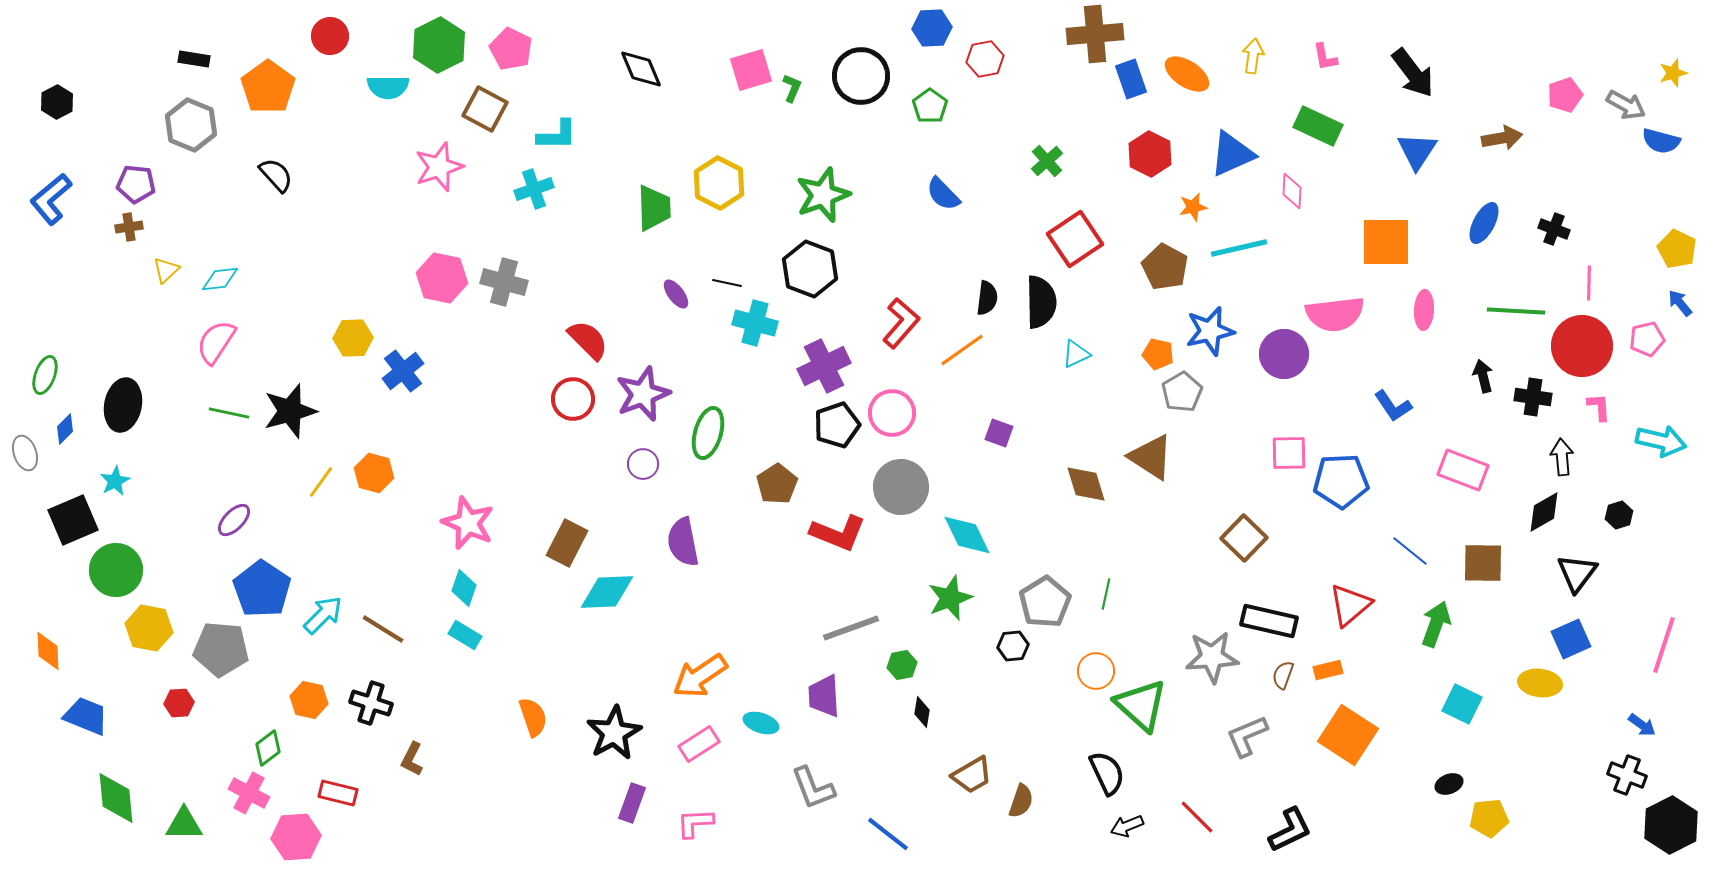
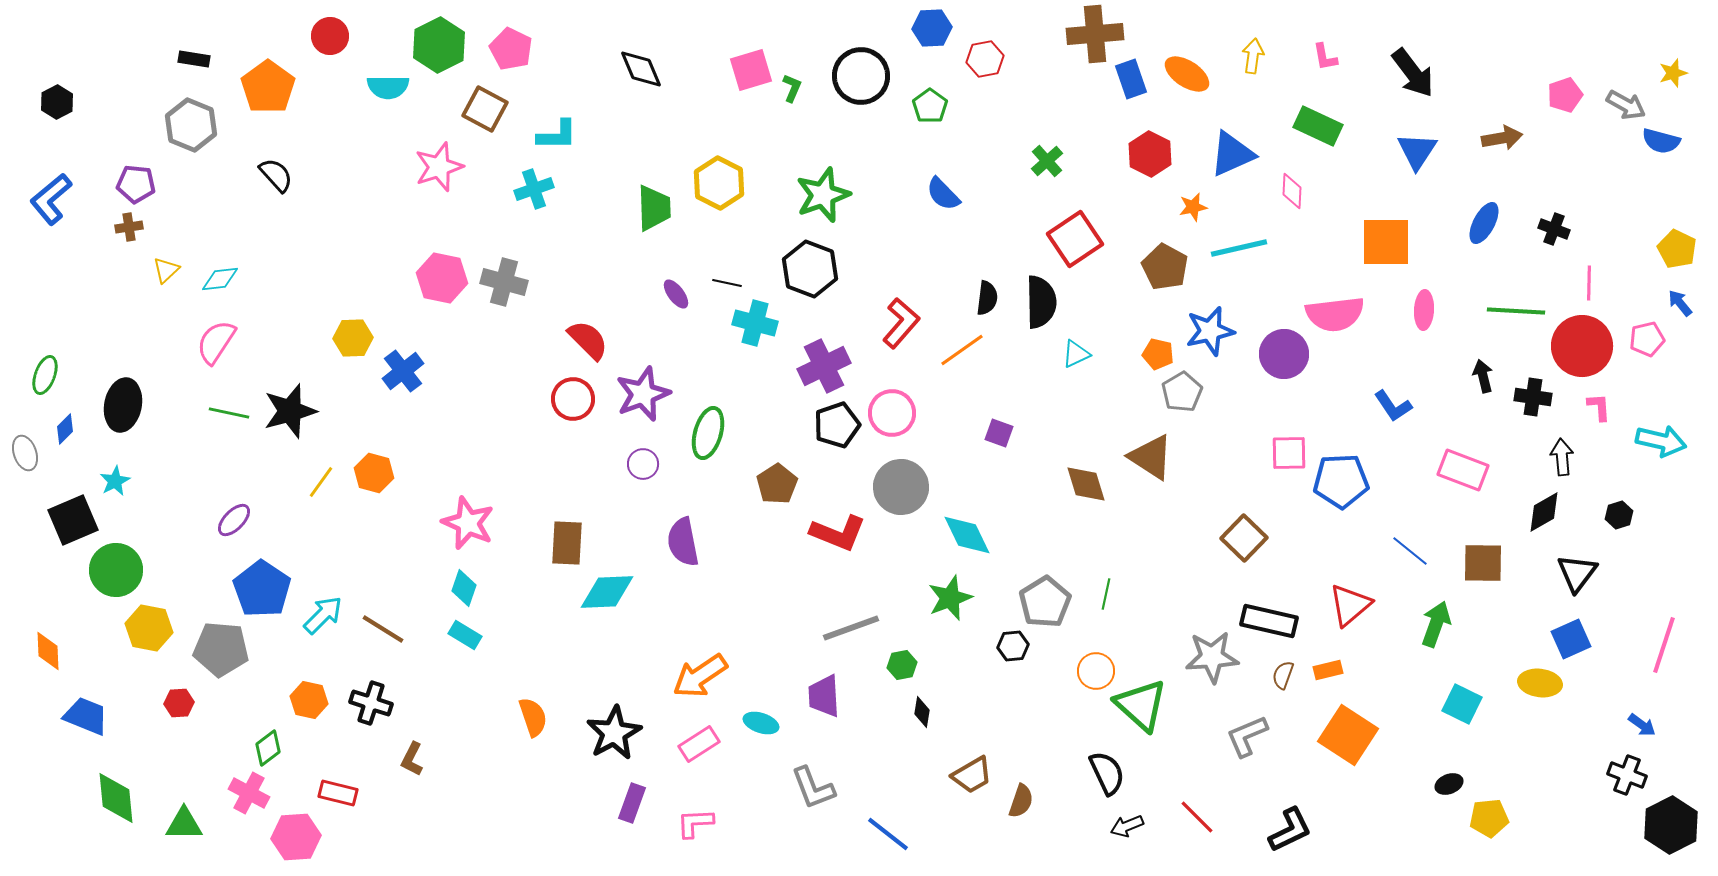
brown rectangle at (567, 543): rotated 24 degrees counterclockwise
